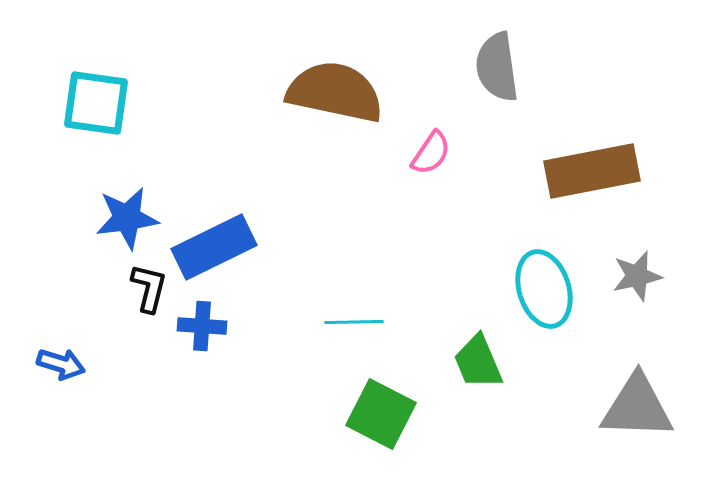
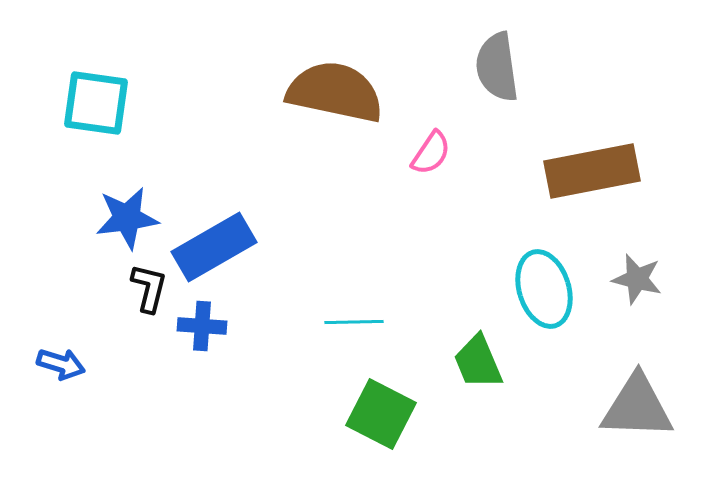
blue rectangle: rotated 4 degrees counterclockwise
gray star: moved 3 px down; rotated 27 degrees clockwise
